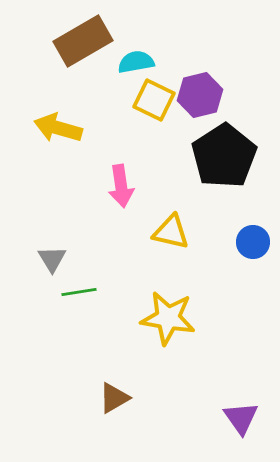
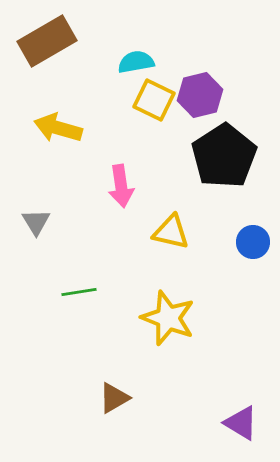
brown rectangle: moved 36 px left
gray triangle: moved 16 px left, 37 px up
yellow star: rotated 12 degrees clockwise
purple triangle: moved 5 px down; rotated 24 degrees counterclockwise
